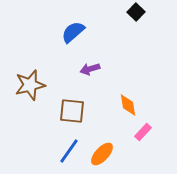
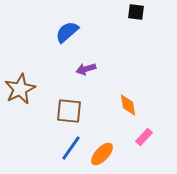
black square: rotated 36 degrees counterclockwise
blue semicircle: moved 6 px left
purple arrow: moved 4 px left
brown star: moved 10 px left, 4 px down; rotated 12 degrees counterclockwise
brown square: moved 3 px left
pink rectangle: moved 1 px right, 5 px down
blue line: moved 2 px right, 3 px up
